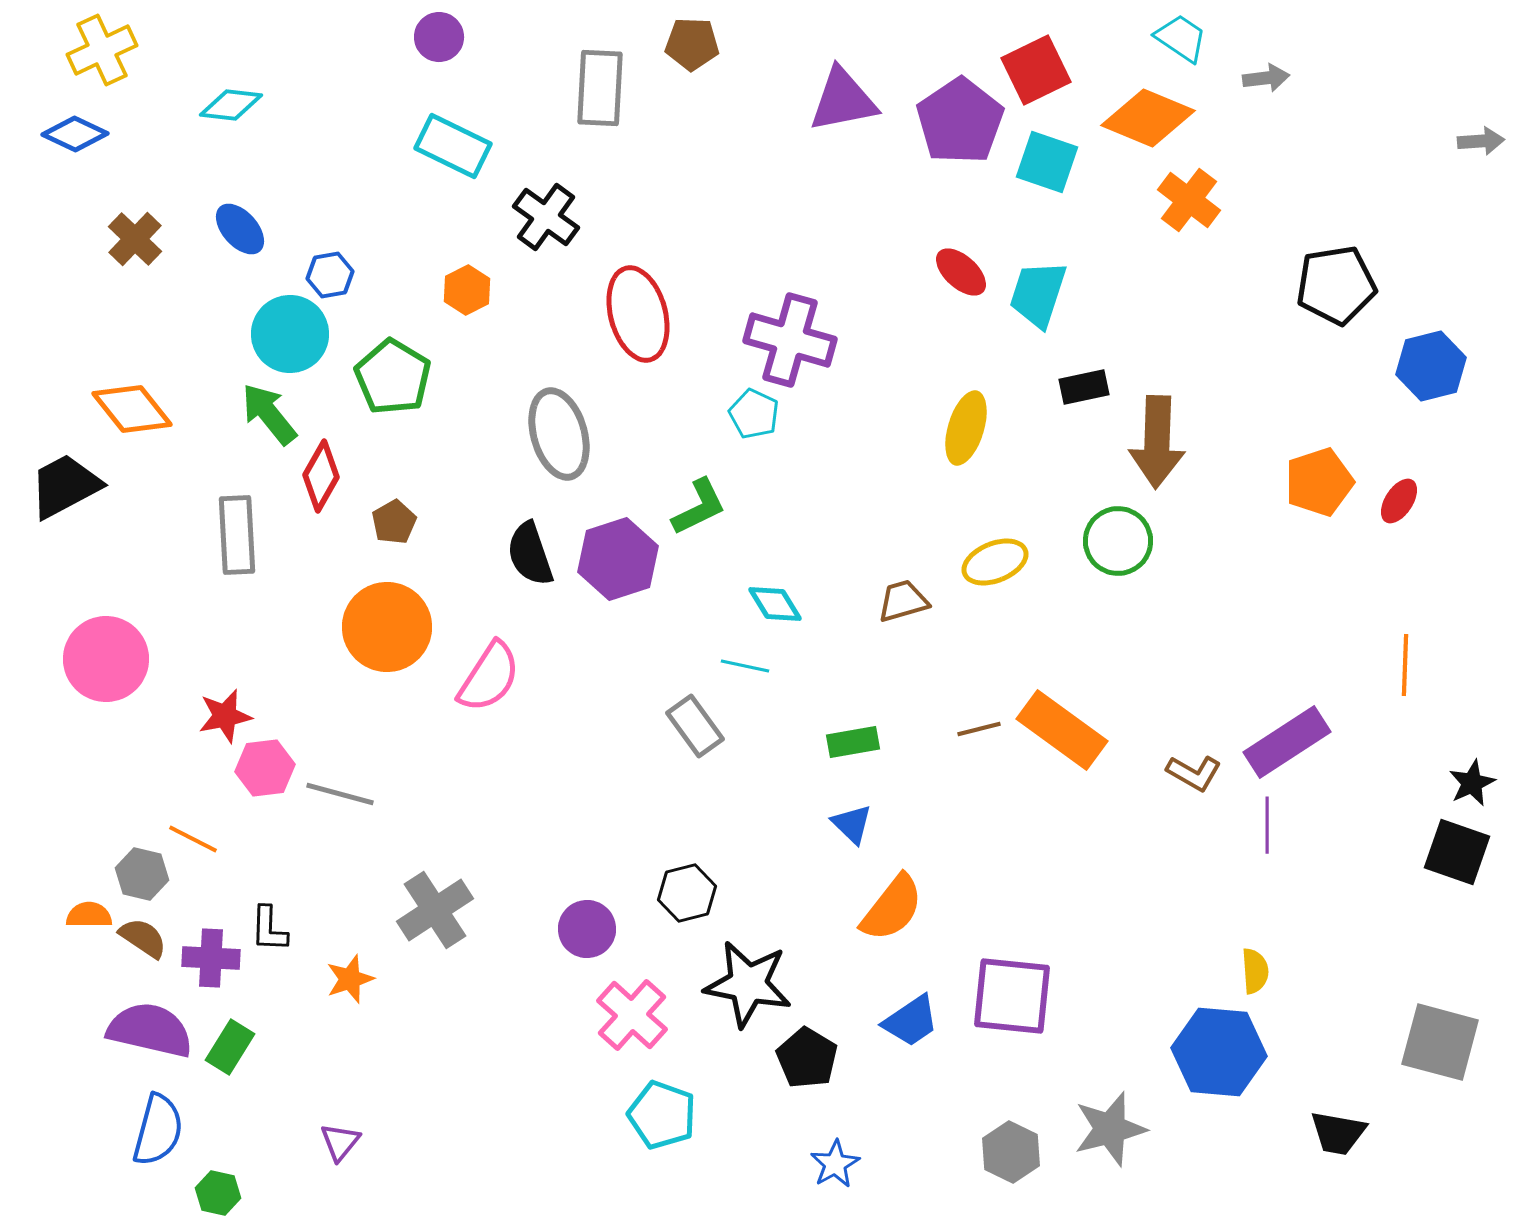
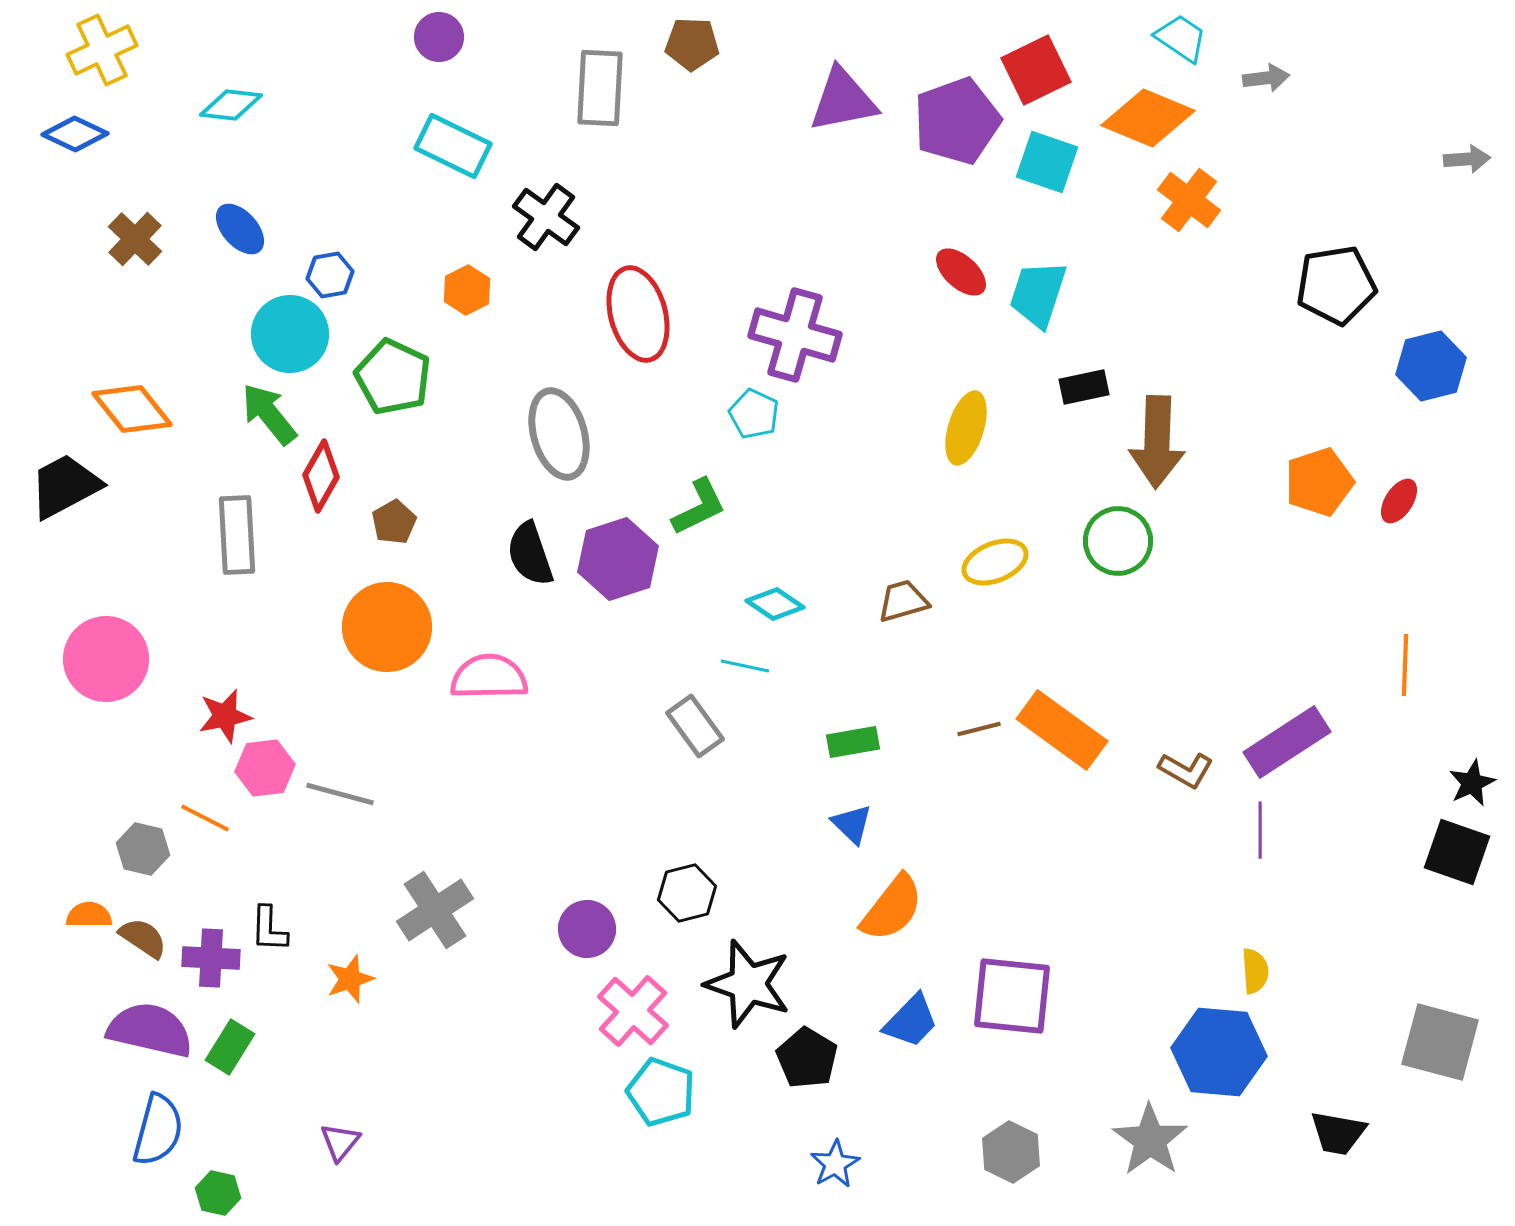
purple pentagon at (960, 121): moved 3 px left; rotated 14 degrees clockwise
gray arrow at (1481, 141): moved 14 px left, 18 px down
purple cross at (790, 340): moved 5 px right, 5 px up
green pentagon at (393, 377): rotated 6 degrees counterclockwise
cyan diamond at (775, 604): rotated 24 degrees counterclockwise
pink semicircle at (489, 677): rotated 124 degrees counterclockwise
brown L-shape at (1194, 773): moved 8 px left, 3 px up
purple line at (1267, 825): moved 7 px left, 5 px down
orange line at (193, 839): moved 12 px right, 21 px up
gray hexagon at (142, 874): moved 1 px right, 25 px up
black star at (748, 984): rotated 8 degrees clockwise
pink cross at (632, 1015): moved 1 px right, 4 px up
blue trapezoid at (911, 1021): rotated 12 degrees counterclockwise
cyan pentagon at (662, 1115): moved 1 px left, 23 px up
gray star at (1110, 1129): moved 40 px right, 11 px down; rotated 22 degrees counterclockwise
